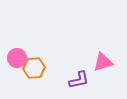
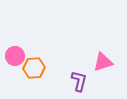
pink circle: moved 2 px left, 2 px up
purple L-shape: moved 1 px down; rotated 65 degrees counterclockwise
